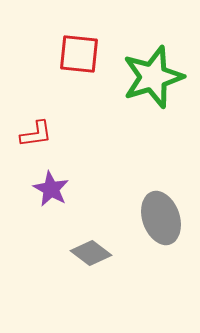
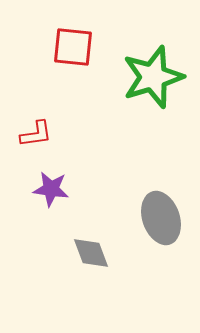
red square: moved 6 px left, 7 px up
purple star: rotated 21 degrees counterclockwise
gray diamond: rotated 33 degrees clockwise
